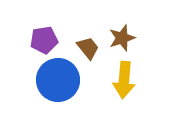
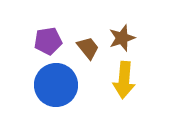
purple pentagon: moved 4 px right, 1 px down
blue circle: moved 2 px left, 5 px down
